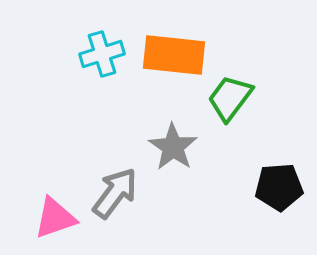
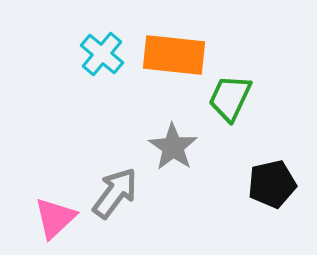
cyan cross: rotated 33 degrees counterclockwise
green trapezoid: rotated 12 degrees counterclockwise
black pentagon: moved 7 px left, 3 px up; rotated 9 degrees counterclockwise
pink triangle: rotated 24 degrees counterclockwise
